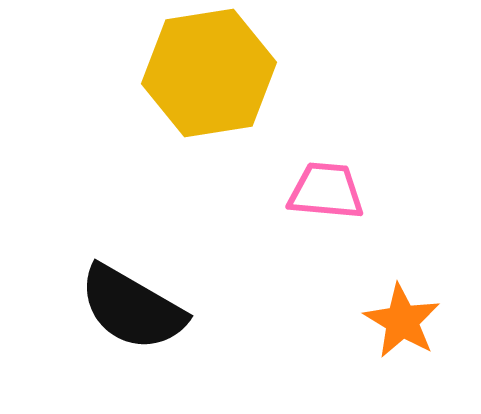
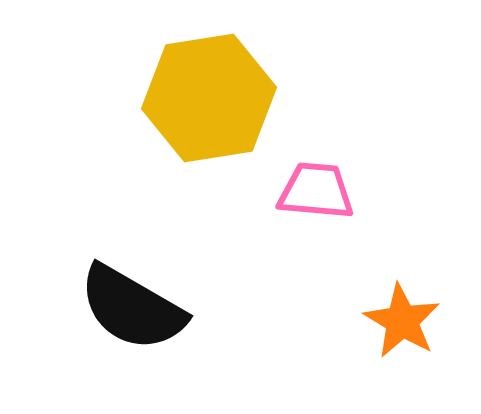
yellow hexagon: moved 25 px down
pink trapezoid: moved 10 px left
